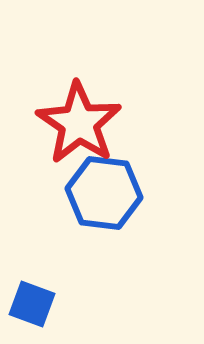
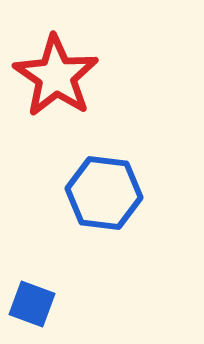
red star: moved 23 px left, 47 px up
